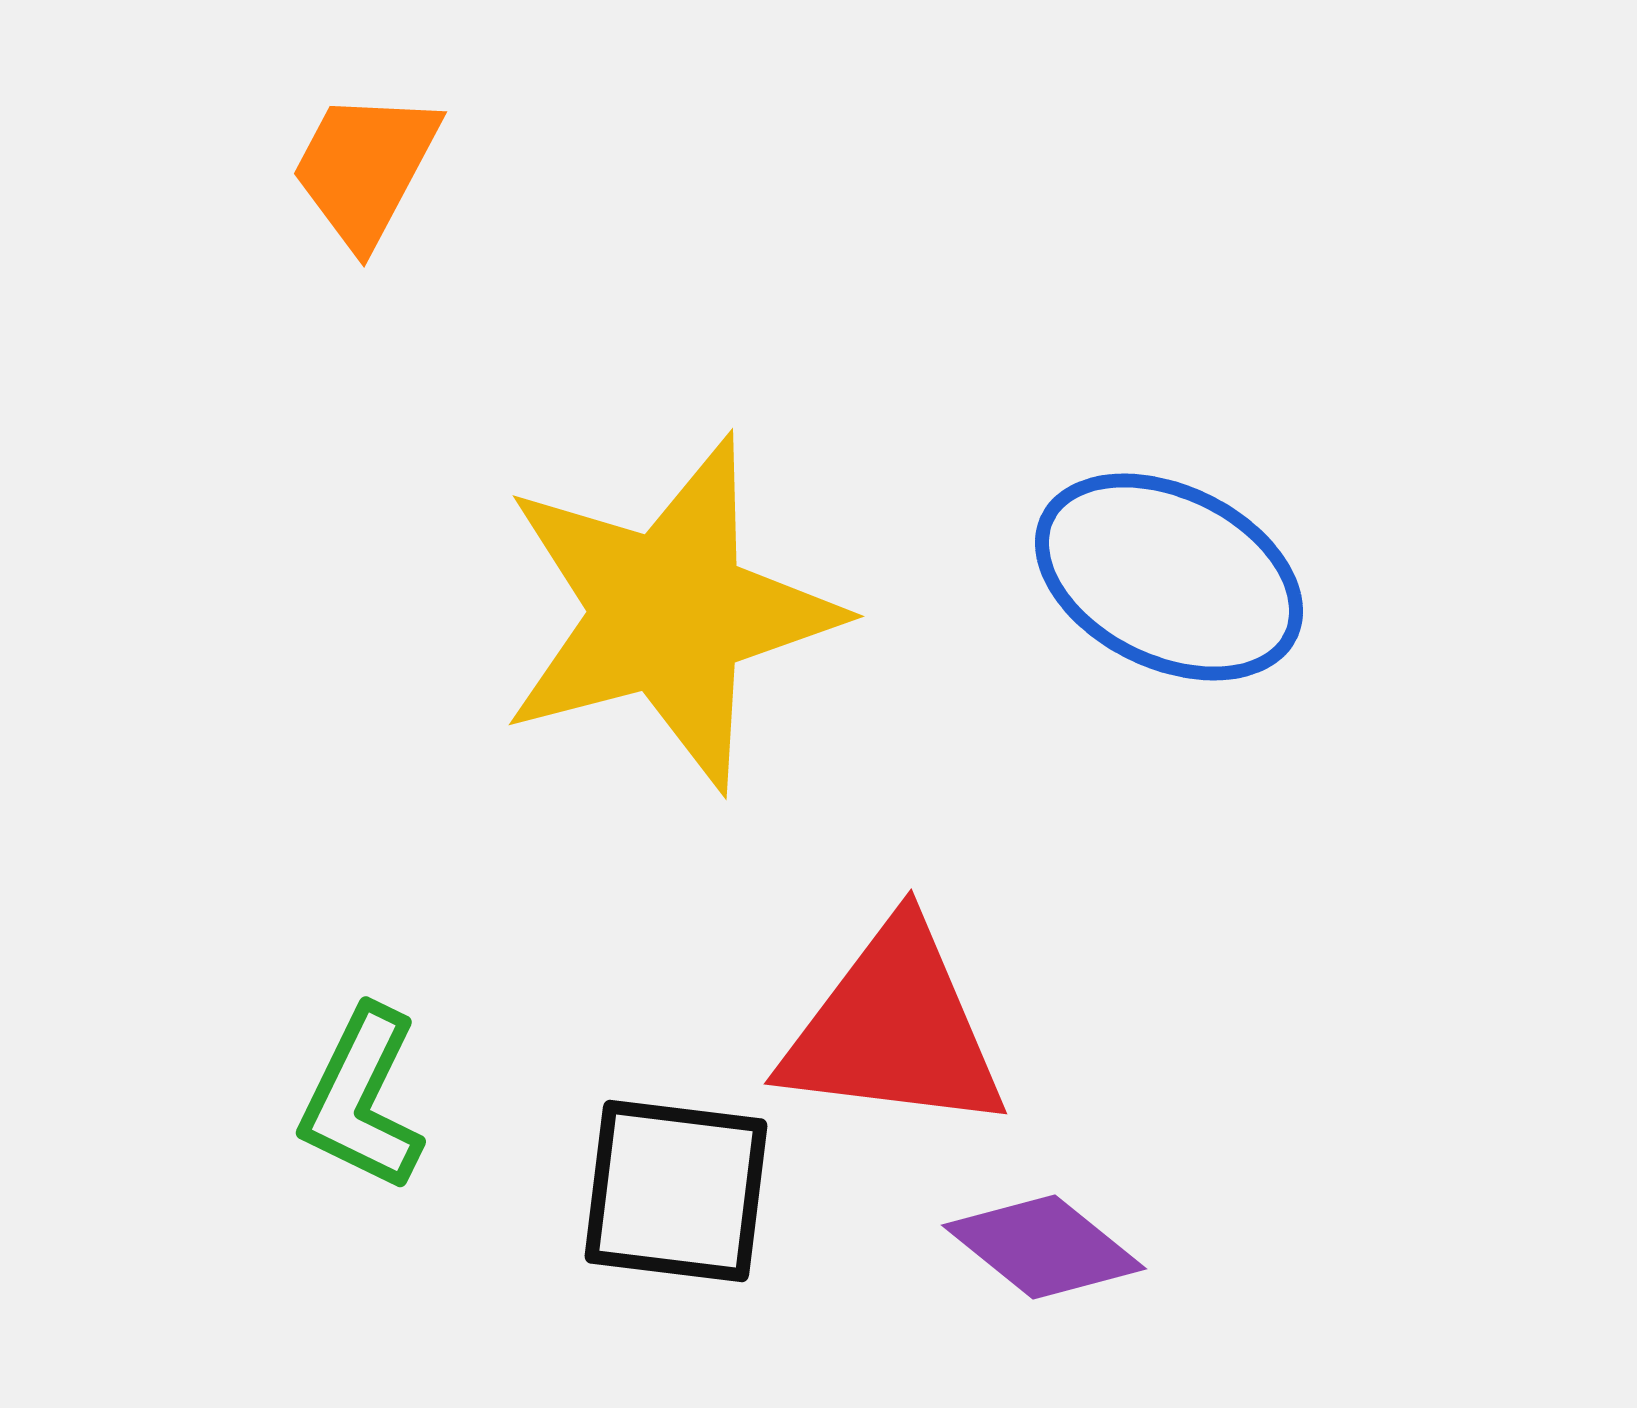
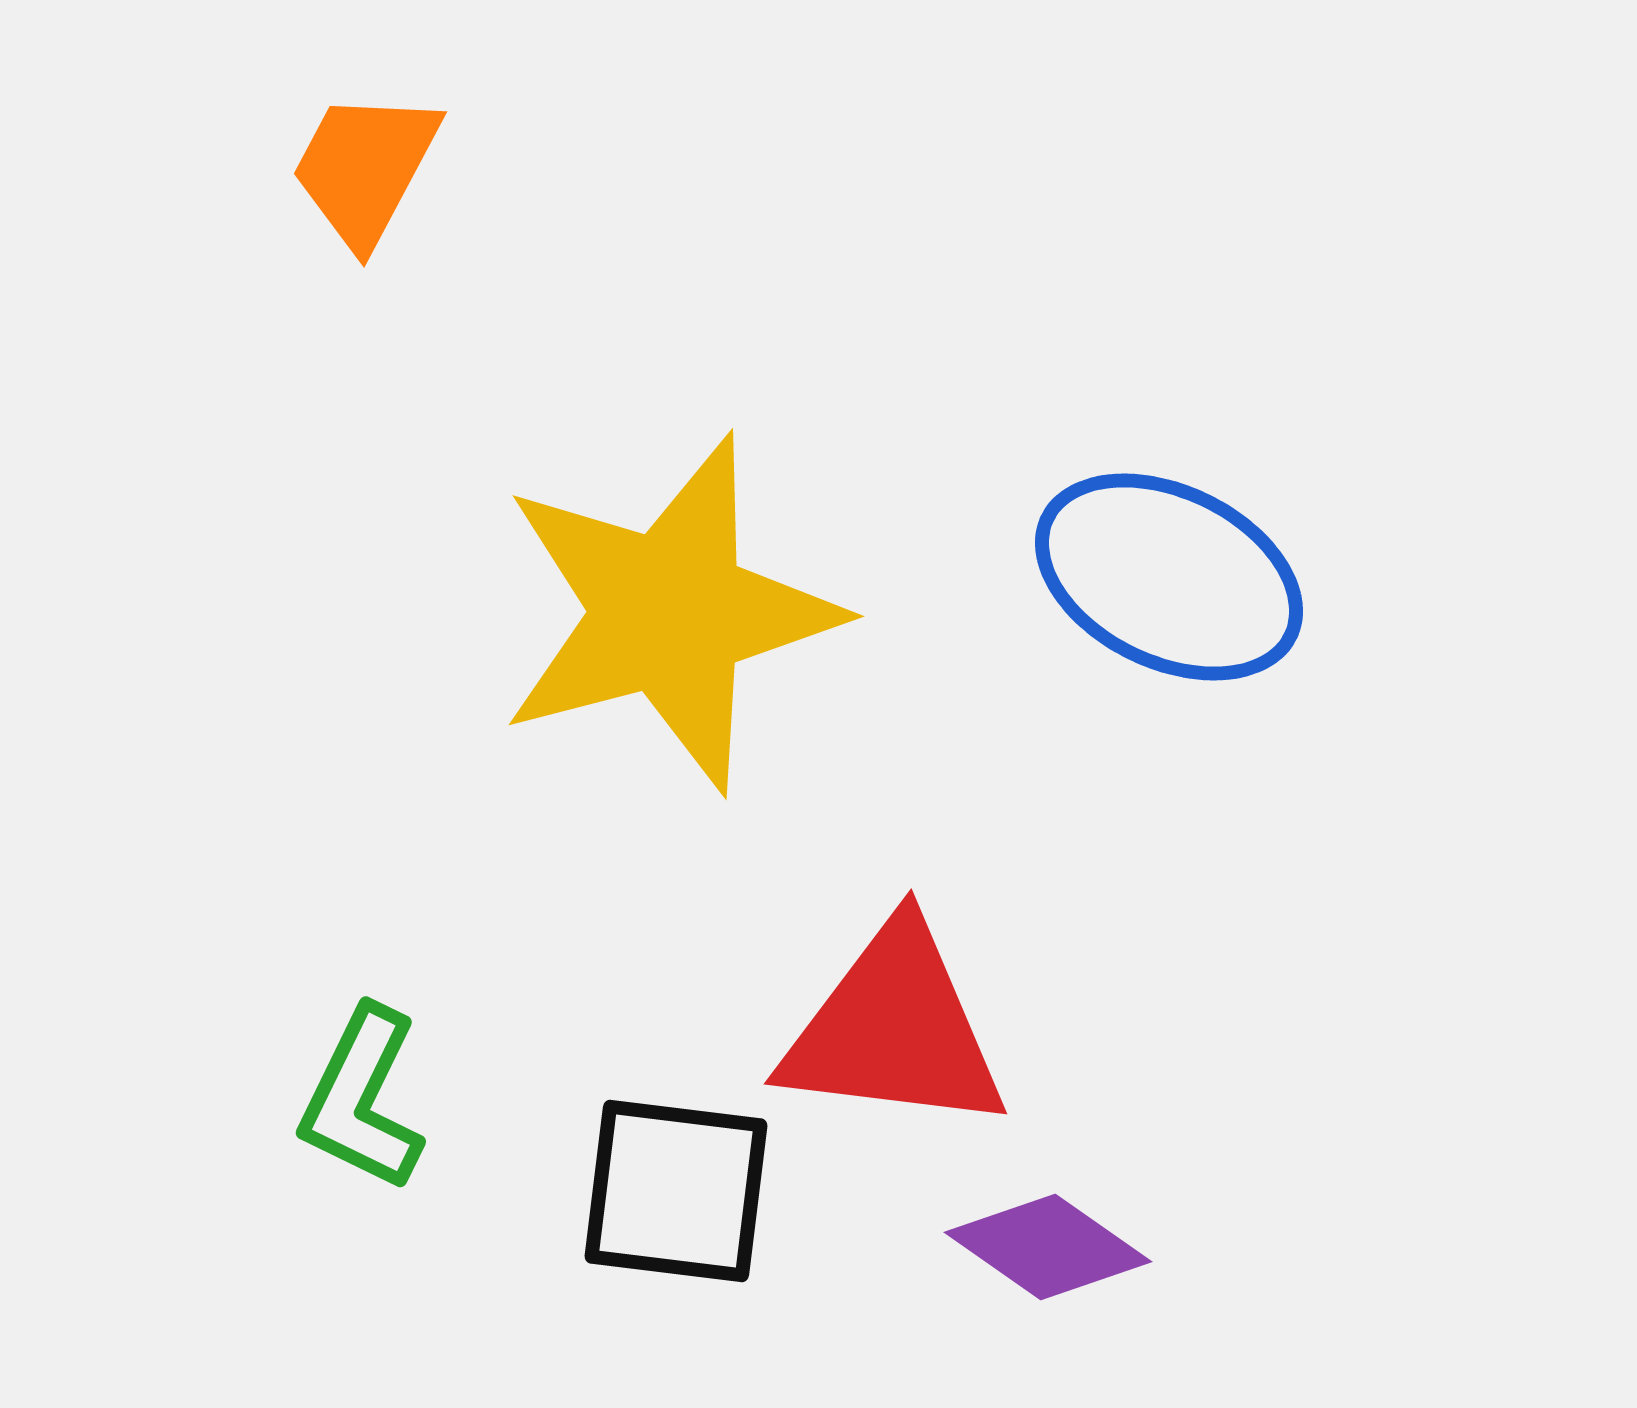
purple diamond: moved 4 px right; rotated 4 degrees counterclockwise
